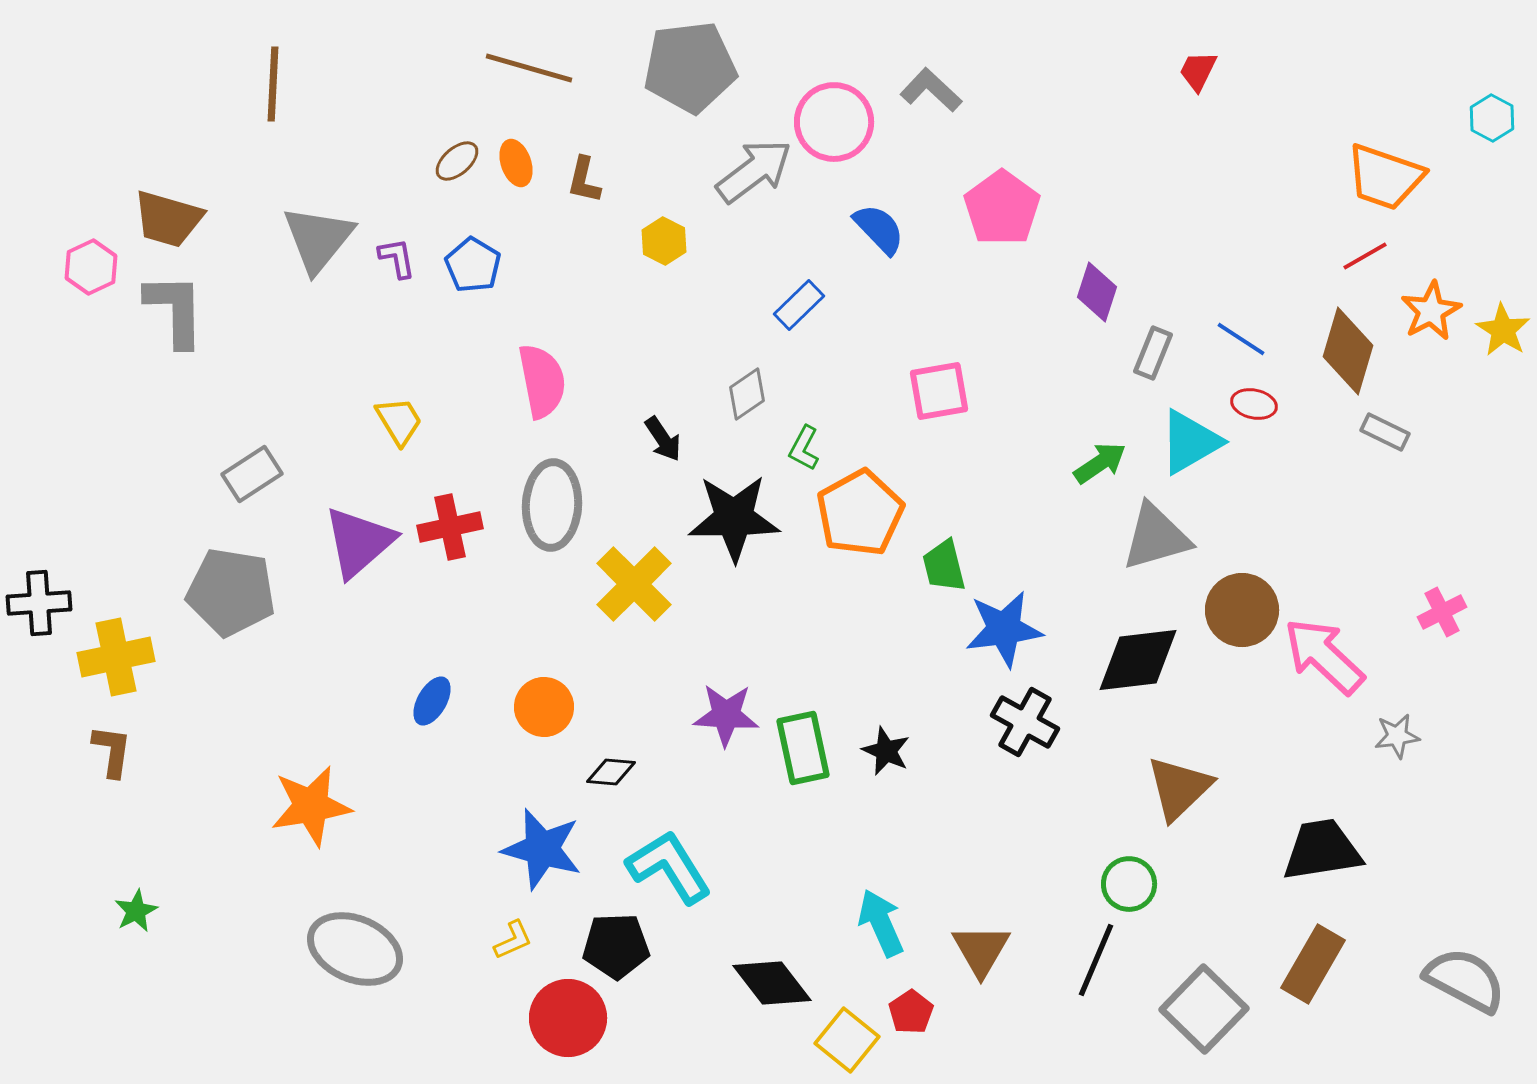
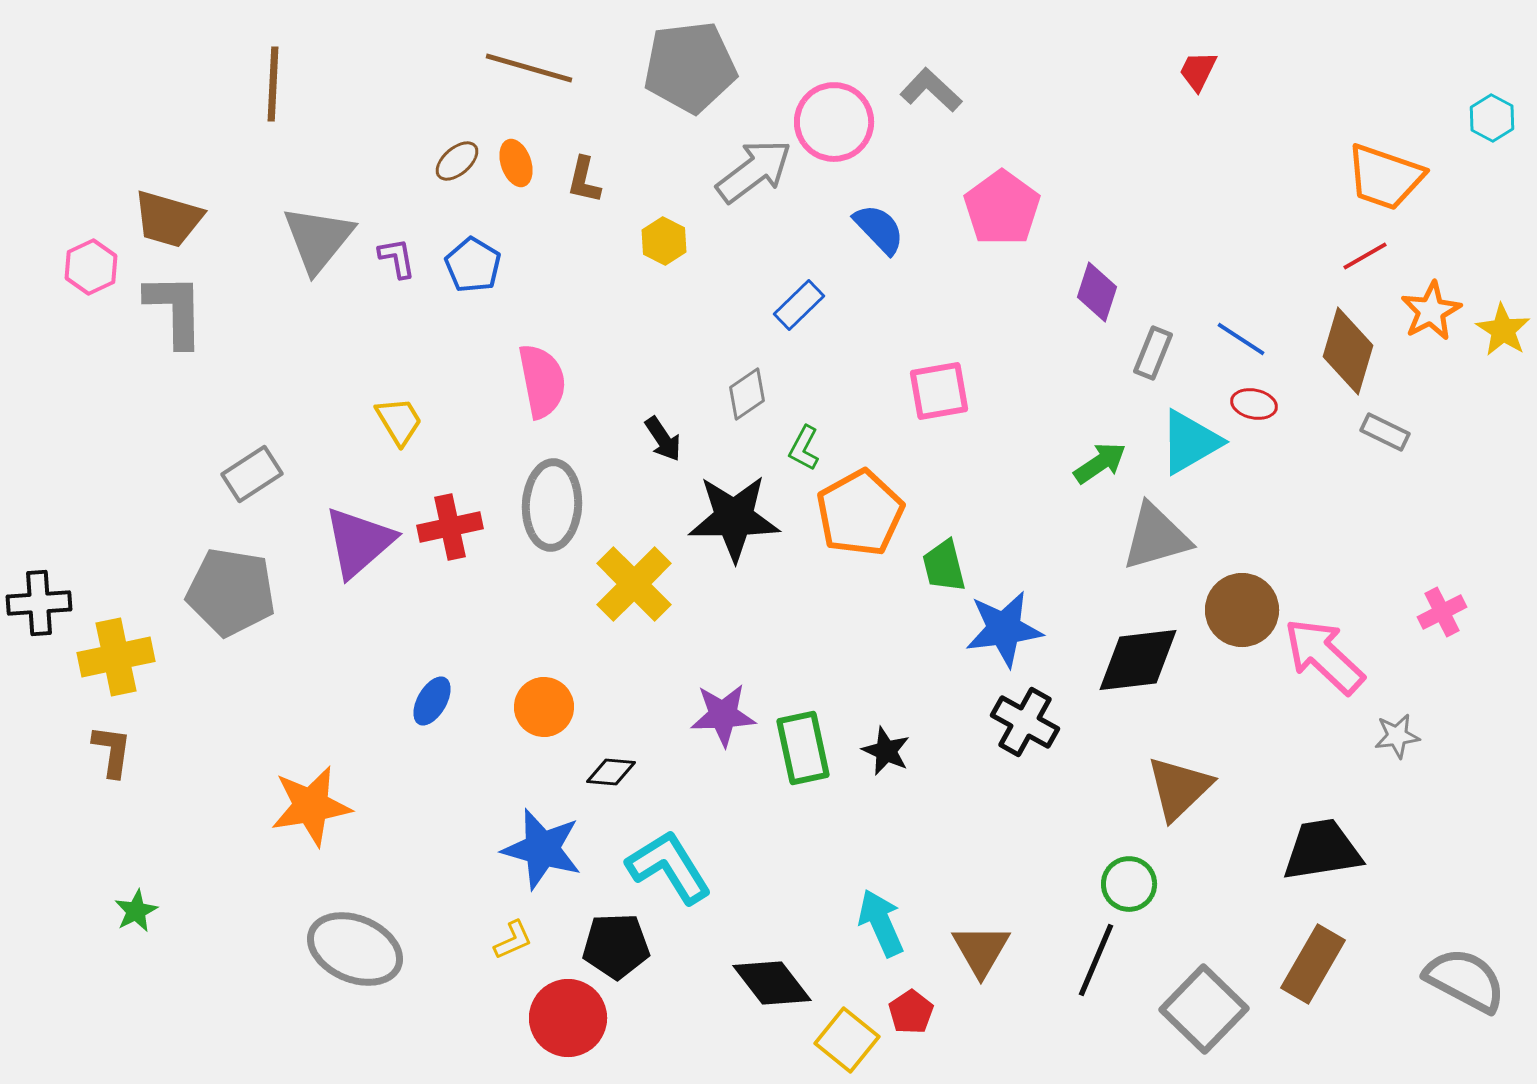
purple star at (726, 715): moved 3 px left; rotated 6 degrees counterclockwise
